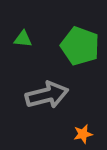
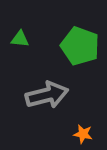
green triangle: moved 3 px left
orange star: rotated 24 degrees clockwise
